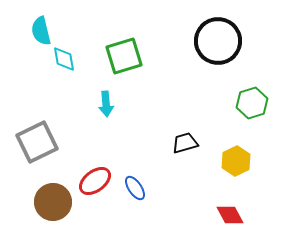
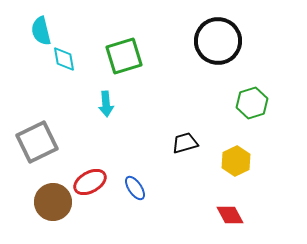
red ellipse: moved 5 px left, 1 px down; rotated 8 degrees clockwise
